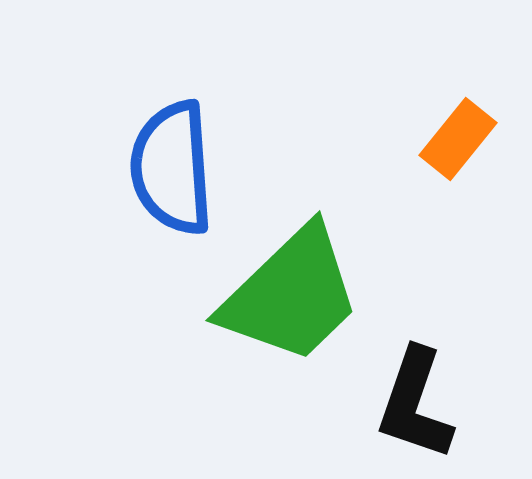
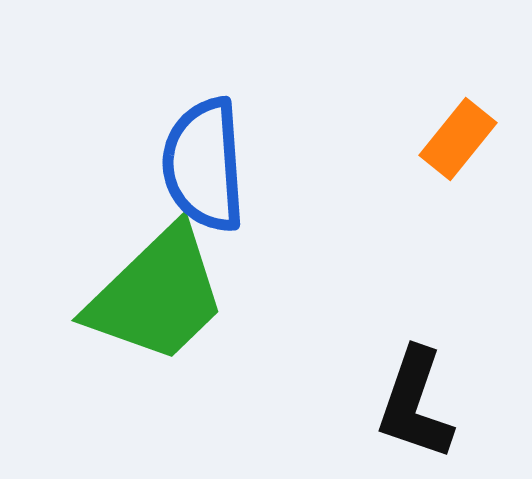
blue semicircle: moved 32 px right, 3 px up
green trapezoid: moved 134 px left
